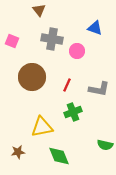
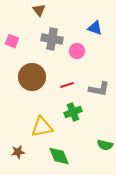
red line: rotated 48 degrees clockwise
